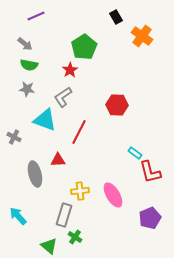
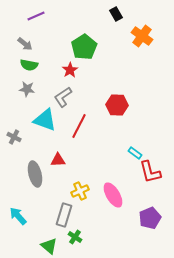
black rectangle: moved 3 px up
red line: moved 6 px up
yellow cross: rotated 18 degrees counterclockwise
